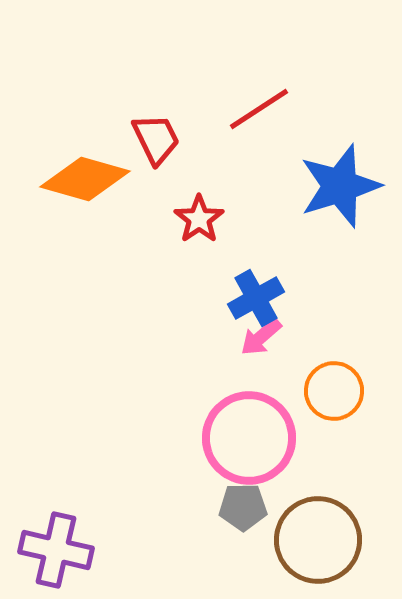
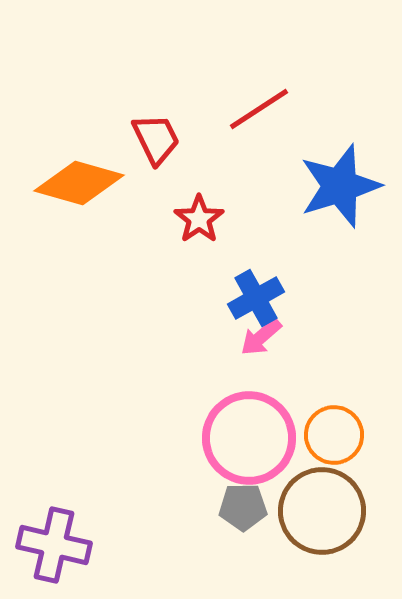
orange diamond: moved 6 px left, 4 px down
orange circle: moved 44 px down
brown circle: moved 4 px right, 29 px up
purple cross: moved 2 px left, 5 px up
